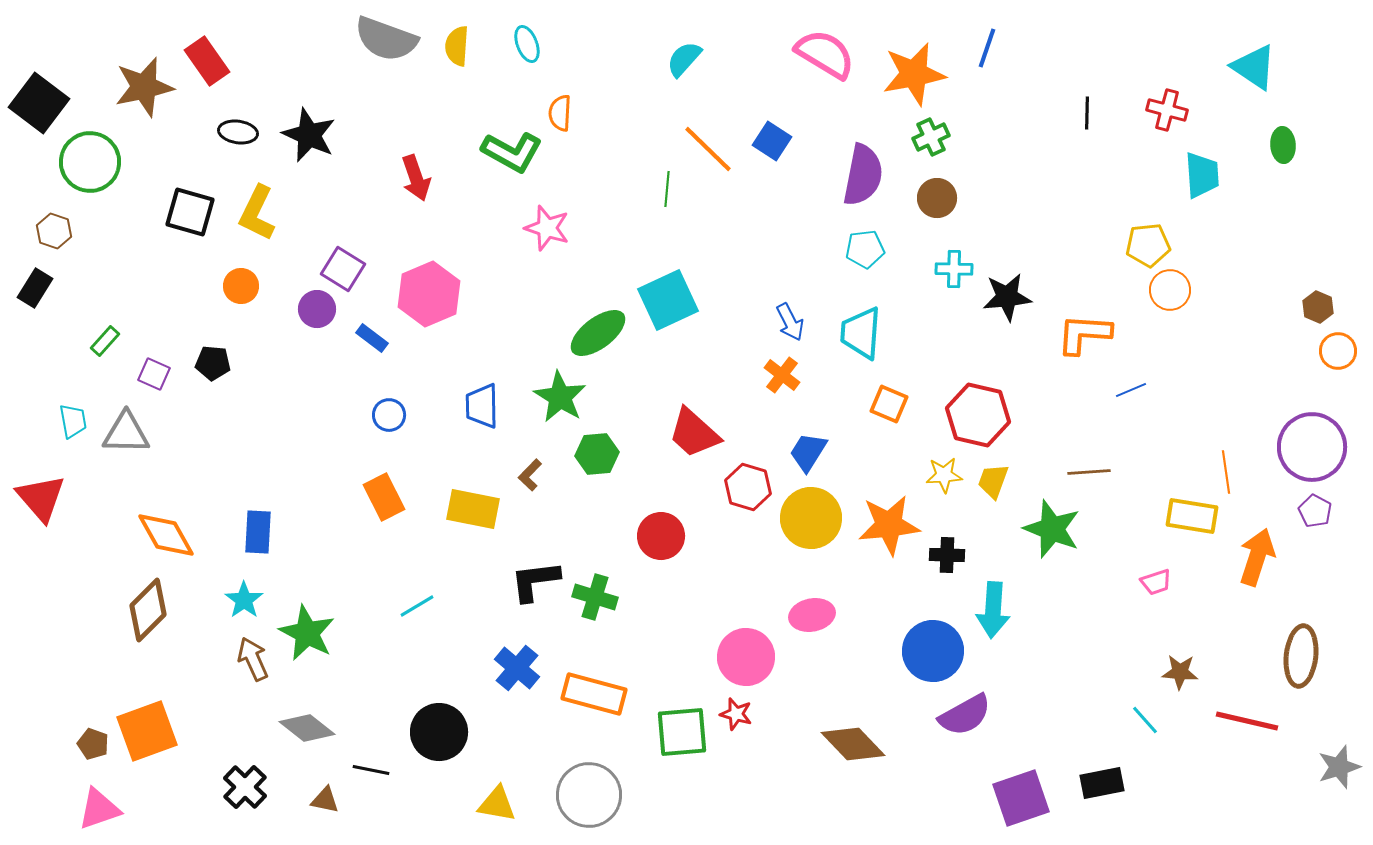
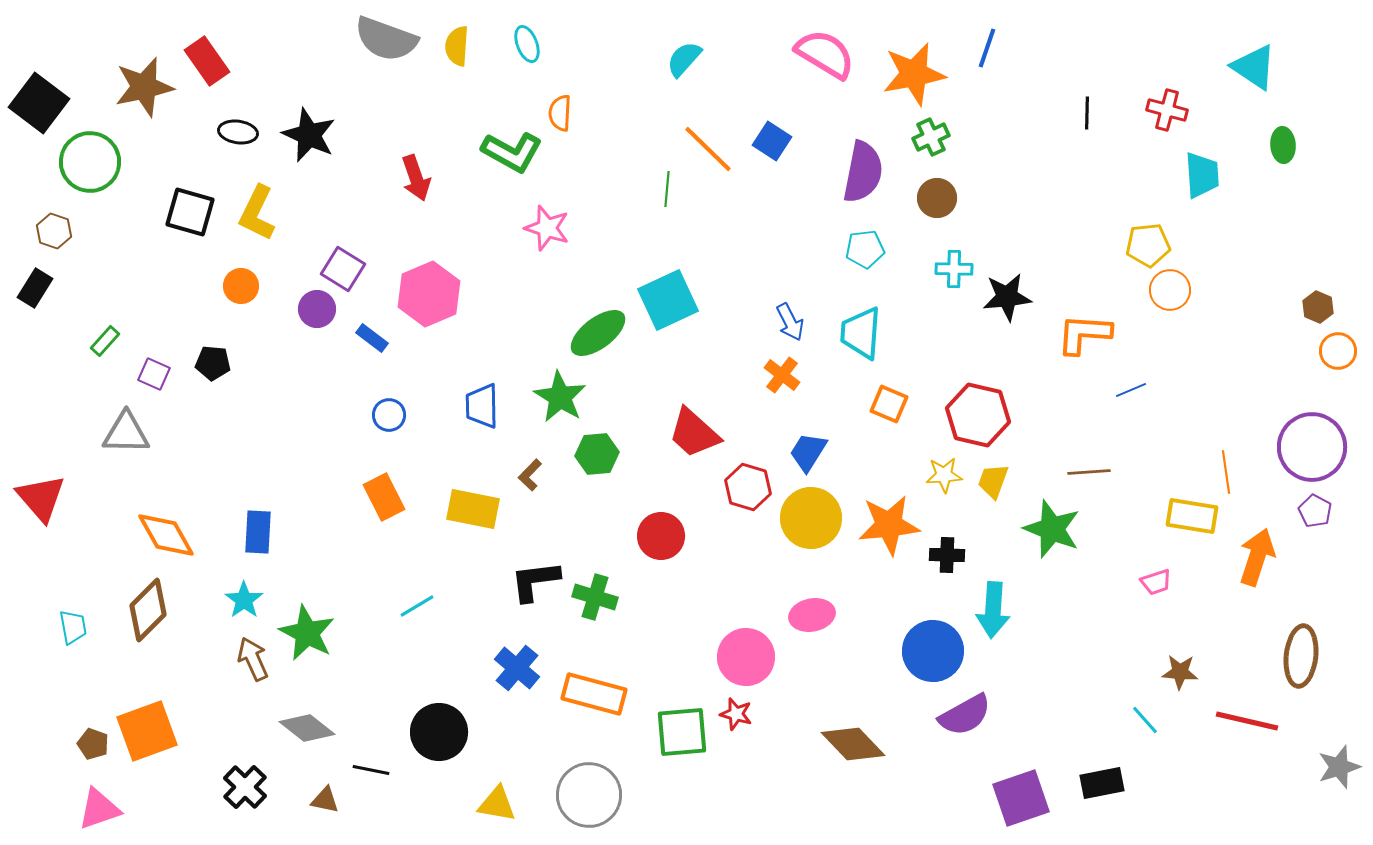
purple semicircle at (863, 175): moved 3 px up
cyan trapezoid at (73, 421): moved 206 px down
